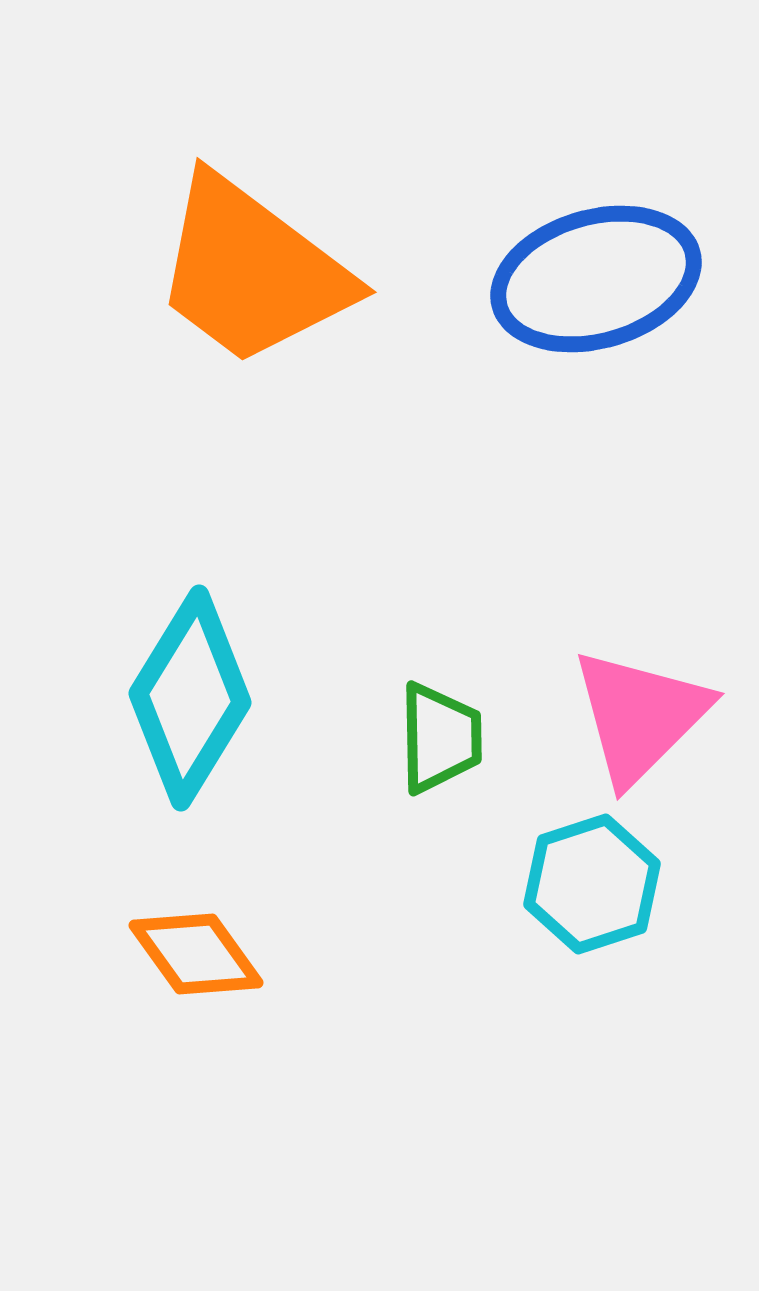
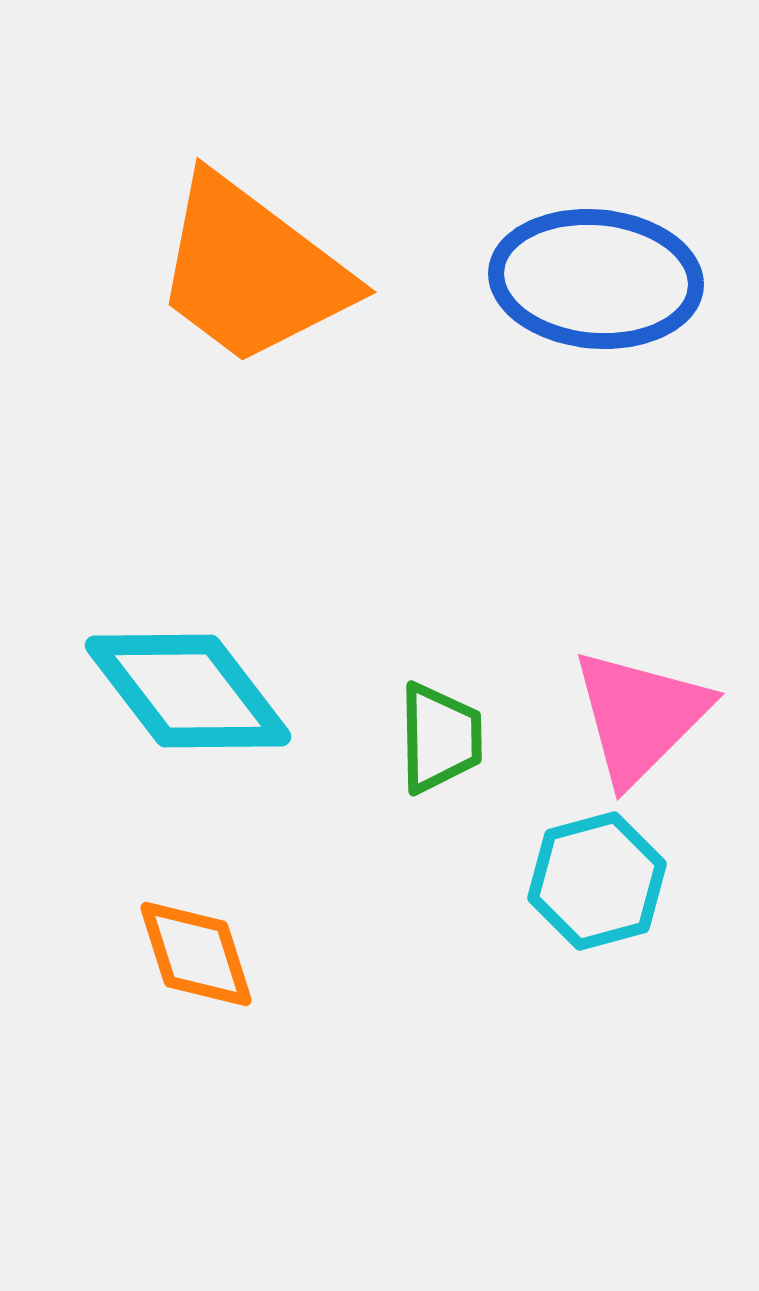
blue ellipse: rotated 21 degrees clockwise
cyan diamond: moved 2 px left, 7 px up; rotated 69 degrees counterclockwise
cyan hexagon: moved 5 px right, 3 px up; rotated 3 degrees clockwise
orange diamond: rotated 18 degrees clockwise
